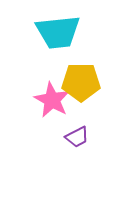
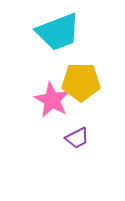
cyan trapezoid: rotated 15 degrees counterclockwise
purple trapezoid: moved 1 px down
